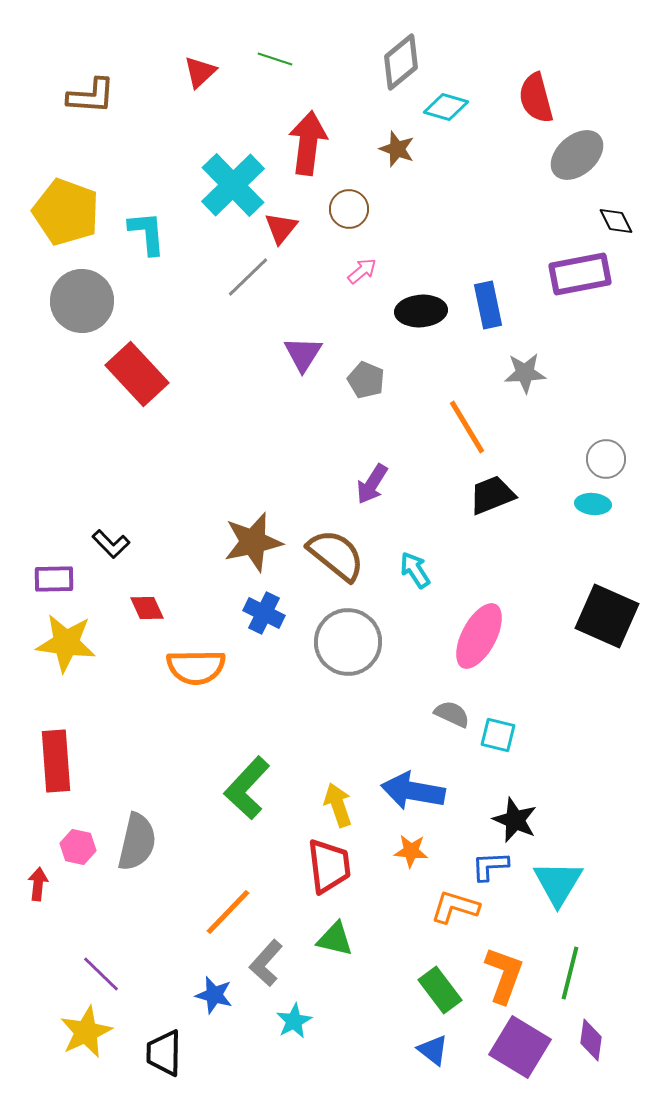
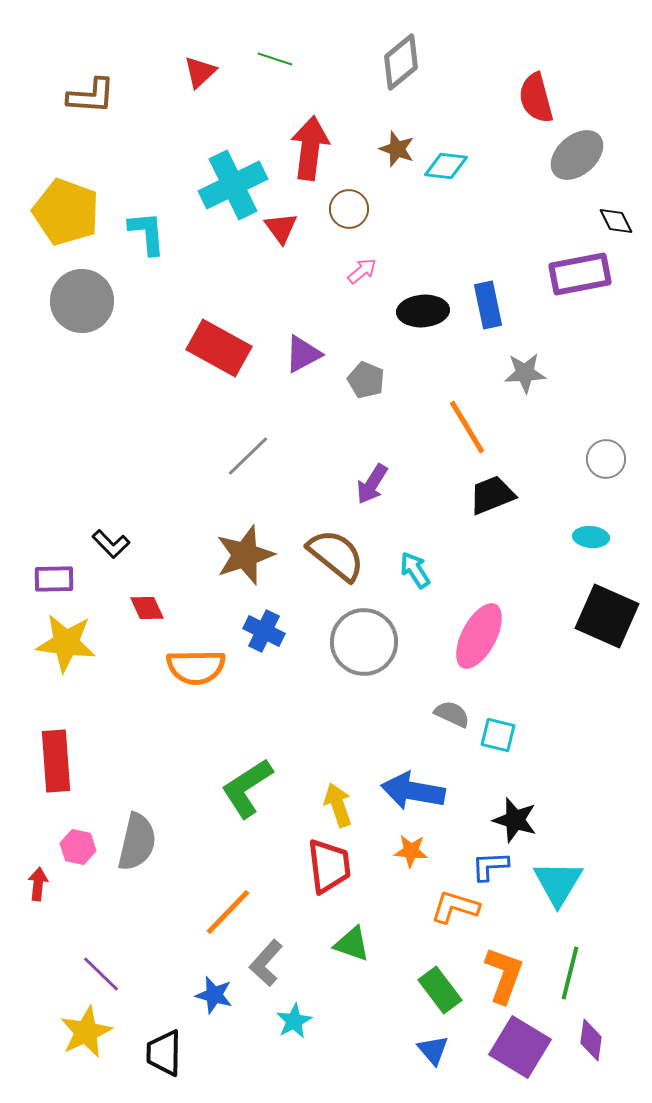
cyan diamond at (446, 107): moved 59 px down; rotated 9 degrees counterclockwise
red arrow at (308, 143): moved 2 px right, 5 px down
cyan cross at (233, 185): rotated 18 degrees clockwise
red triangle at (281, 228): rotated 15 degrees counterclockwise
gray line at (248, 277): moved 179 px down
black ellipse at (421, 311): moved 2 px right
purple triangle at (303, 354): rotated 30 degrees clockwise
red rectangle at (137, 374): moved 82 px right, 26 px up; rotated 18 degrees counterclockwise
cyan ellipse at (593, 504): moved 2 px left, 33 px down
brown star at (253, 542): moved 8 px left, 13 px down; rotated 6 degrees counterclockwise
blue cross at (264, 613): moved 18 px down
gray circle at (348, 642): moved 16 px right
green L-shape at (247, 788): rotated 14 degrees clockwise
black star at (515, 820): rotated 6 degrees counterclockwise
green triangle at (335, 939): moved 17 px right, 5 px down; rotated 6 degrees clockwise
blue triangle at (433, 1050): rotated 12 degrees clockwise
